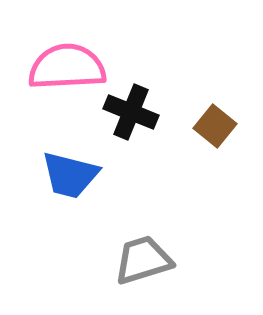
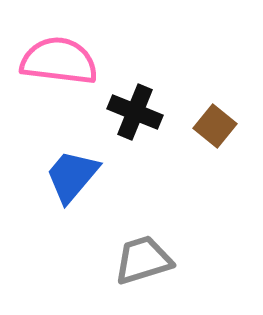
pink semicircle: moved 8 px left, 6 px up; rotated 10 degrees clockwise
black cross: moved 4 px right
blue trapezoid: moved 2 px right, 1 px down; rotated 116 degrees clockwise
